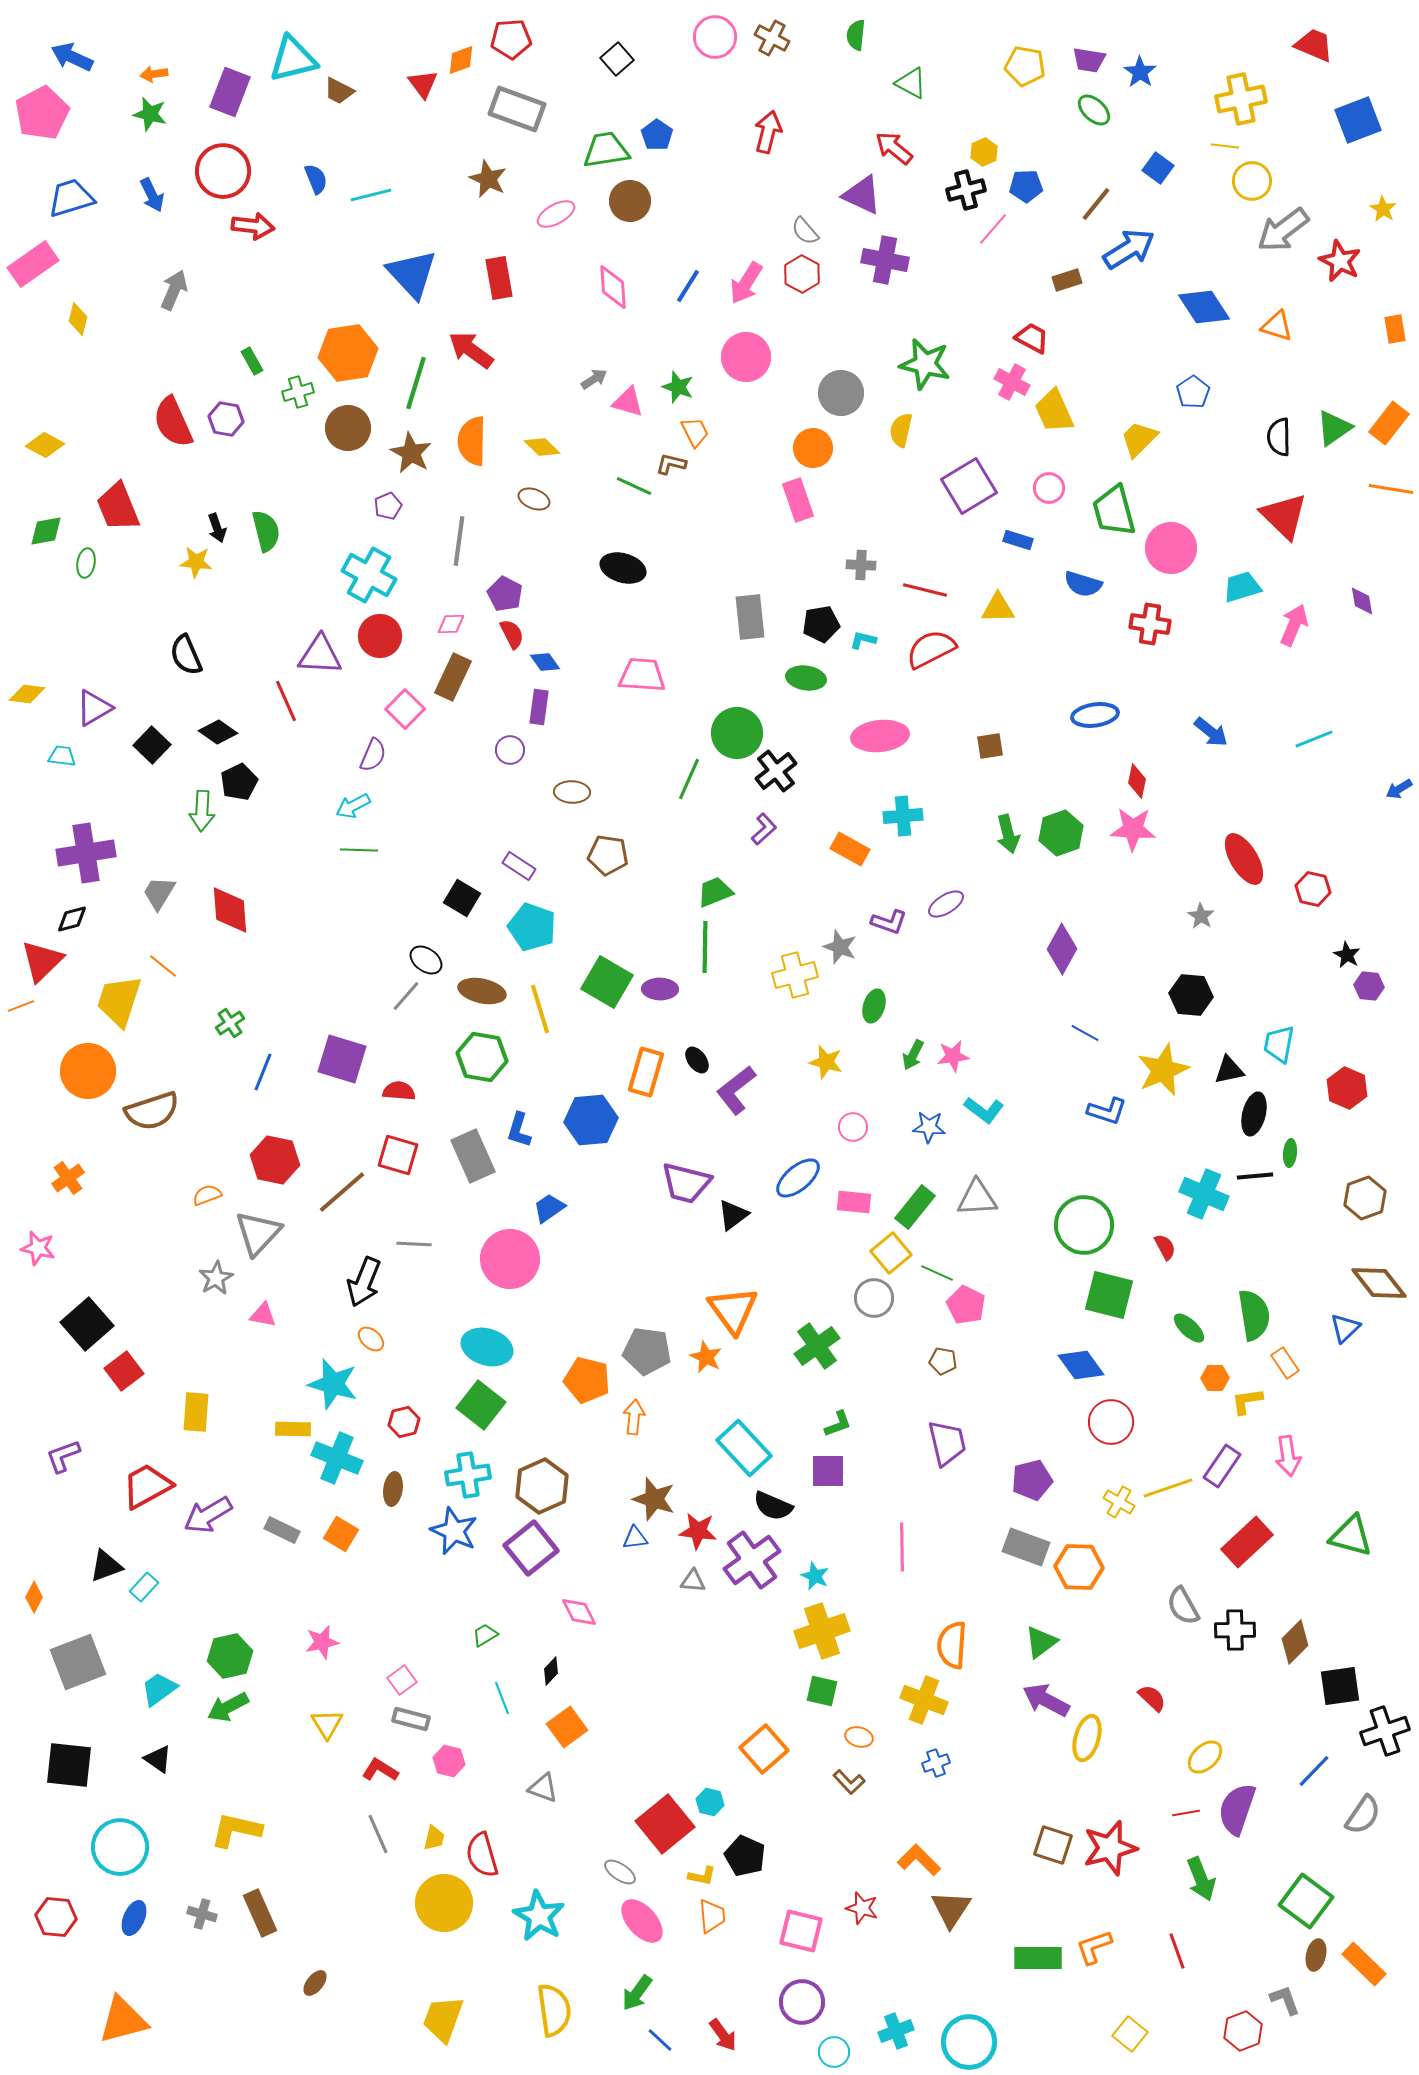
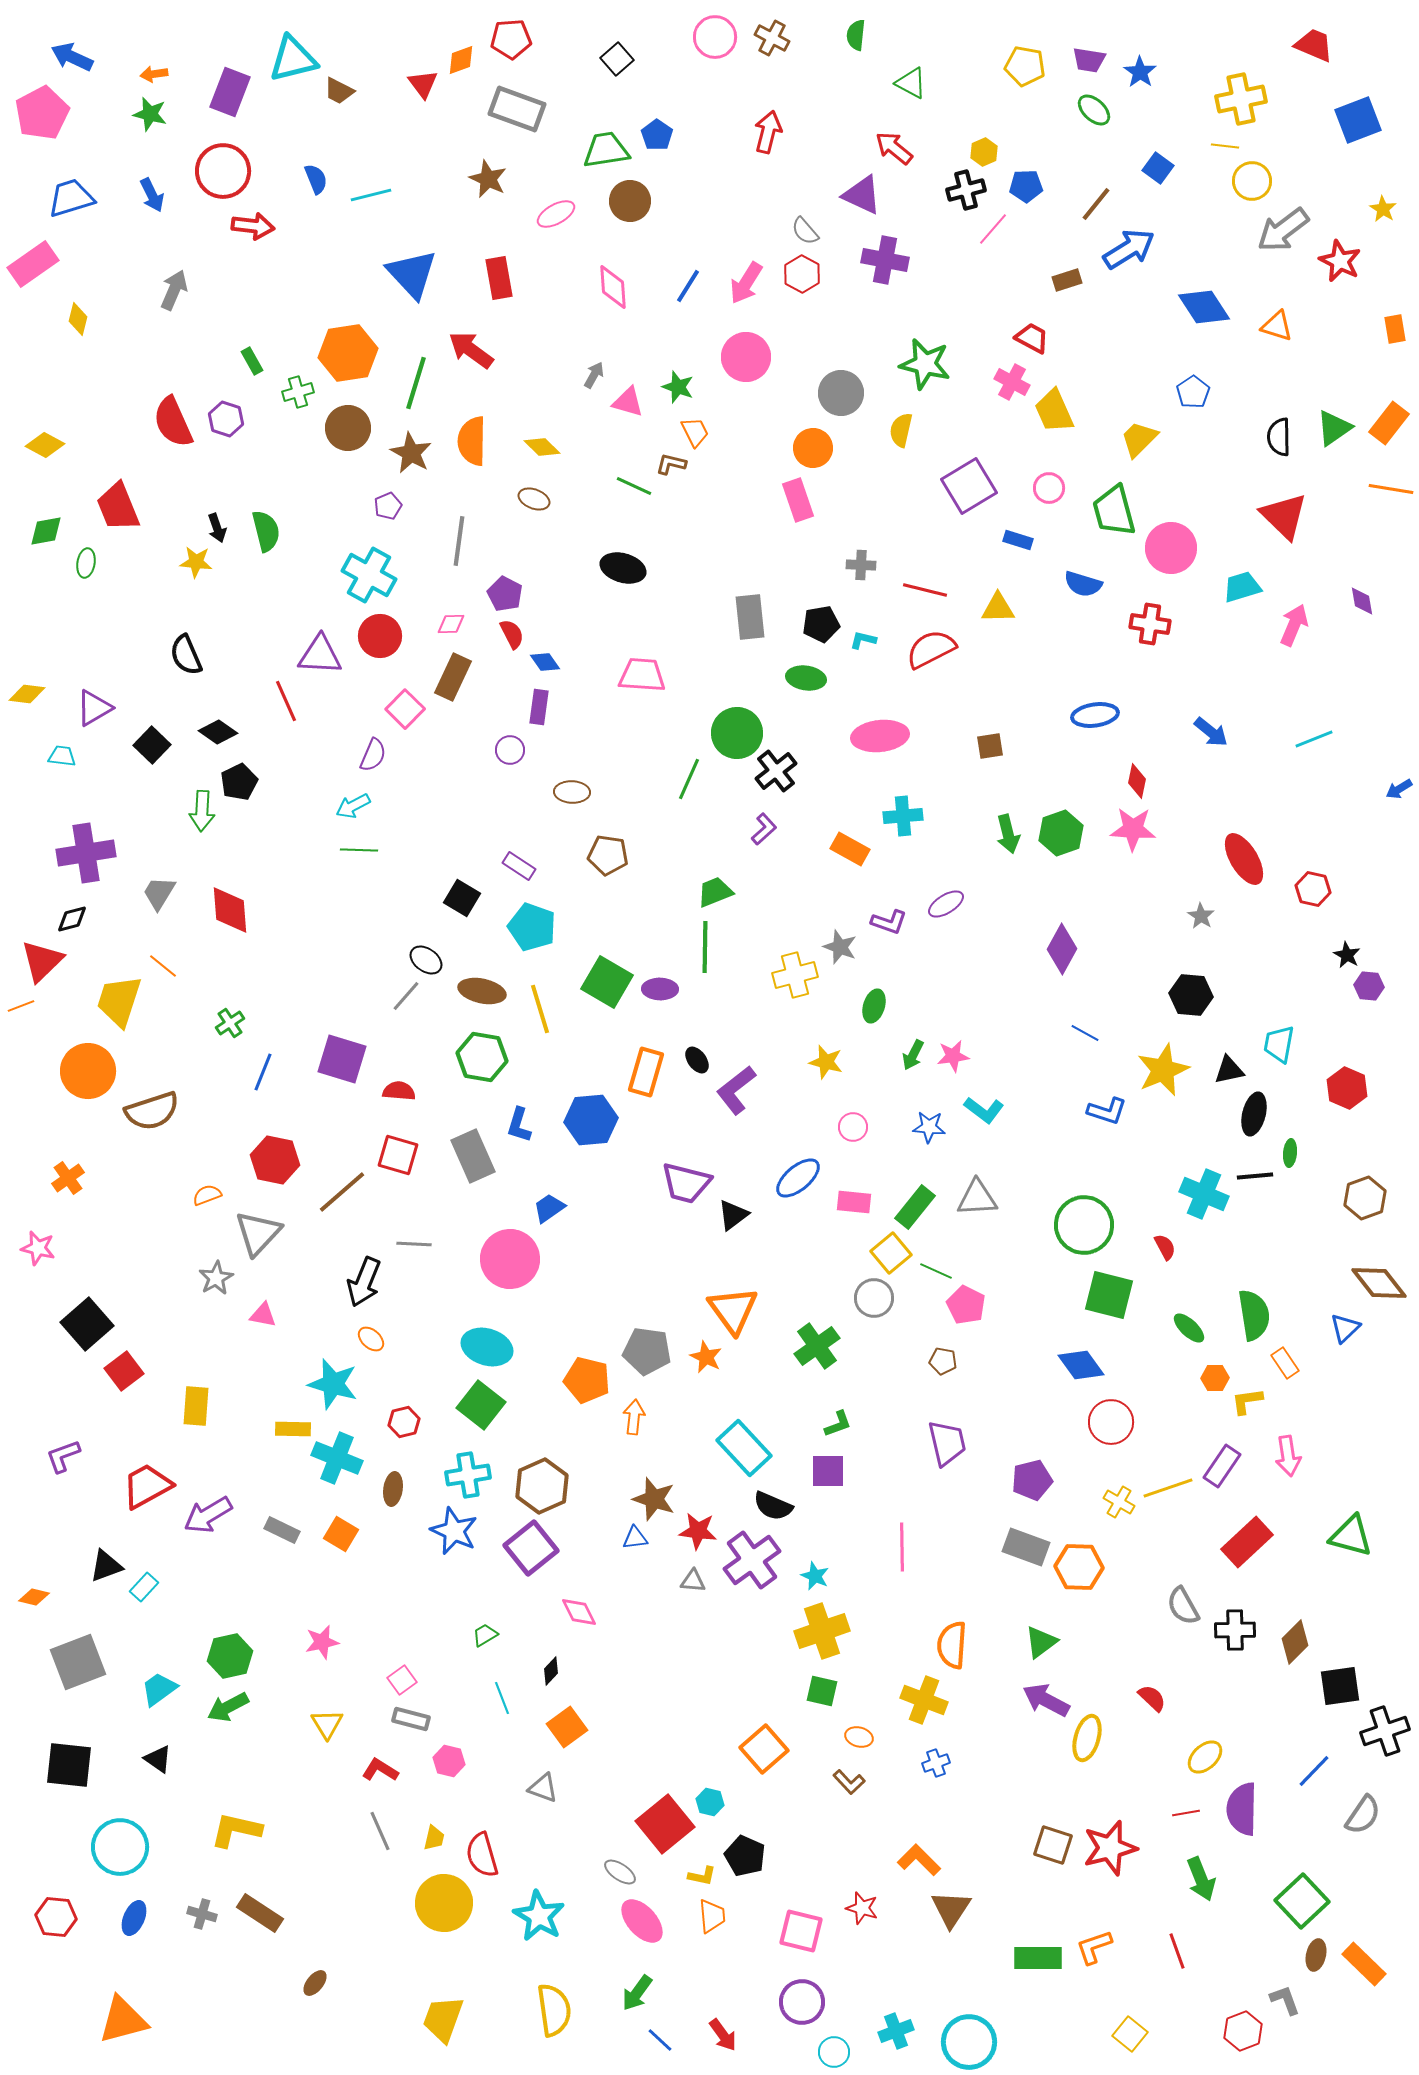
gray arrow at (594, 379): moved 4 px up; rotated 28 degrees counterclockwise
purple hexagon at (226, 419): rotated 8 degrees clockwise
blue L-shape at (519, 1130): moved 5 px up
green line at (937, 1273): moved 1 px left, 2 px up
yellow rectangle at (196, 1412): moved 6 px up
orange diamond at (34, 1597): rotated 76 degrees clockwise
purple semicircle at (1237, 1809): moved 5 px right; rotated 18 degrees counterclockwise
gray line at (378, 1834): moved 2 px right, 3 px up
green square at (1306, 1901): moved 4 px left; rotated 10 degrees clockwise
brown rectangle at (260, 1913): rotated 33 degrees counterclockwise
